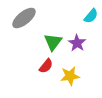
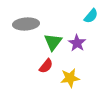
gray ellipse: moved 2 px right, 6 px down; rotated 35 degrees clockwise
yellow star: moved 2 px down
